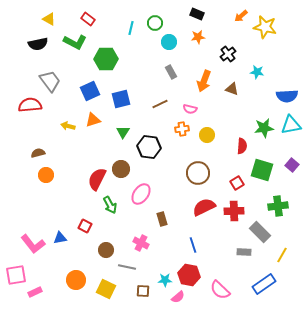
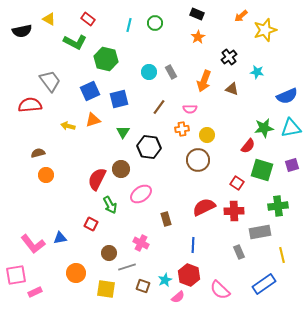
yellow star at (265, 27): moved 3 px down; rotated 30 degrees counterclockwise
cyan line at (131, 28): moved 2 px left, 3 px up
orange star at (198, 37): rotated 24 degrees counterclockwise
cyan circle at (169, 42): moved 20 px left, 30 px down
black semicircle at (38, 44): moved 16 px left, 13 px up
black cross at (228, 54): moved 1 px right, 3 px down
green hexagon at (106, 59): rotated 15 degrees clockwise
blue semicircle at (287, 96): rotated 20 degrees counterclockwise
blue square at (121, 99): moved 2 px left
brown line at (160, 104): moved 1 px left, 3 px down; rotated 28 degrees counterclockwise
pink semicircle at (190, 109): rotated 16 degrees counterclockwise
cyan triangle at (291, 125): moved 3 px down
red semicircle at (242, 146): moved 6 px right; rotated 35 degrees clockwise
purple square at (292, 165): rotated 32 degrees clockwise
brown circle at (198, 173): moved 13 px up
red square at (237, 183): rotated 24 degrees counterclockwise
pink ellipse at (141, 194): rotated 20 degrees clockwise
brown rectangle at (162, 219): moved 4 px right
red square at (85, 226): moved 6 px right, 2 px up
gray rectangle at (260, 232): rotated 55 degrees counterclockwise
blue line at (193, 245): rotated 21 degrees clockwise
brown circle at (106, 250): moved 3 px right, 3 px down
gray rectangle at (244, 252): moved 5 px left; rotated 64 degrees clockwise
yellow line at (282, 255): rotated 42 degrees counterclockwise
gray line at (127, 267): rotated 30 degrees counterclockwise
red hexagon at (189, 275): rotated 10 degrees clockwise
orange circle at (76, 280): moved 7 px up
cyan star at (165, 280): rotated 24 degrees counterclockwise
yellow square at (106, 289): rotated 18 degrees counterclockwise
brown square at (143, 291): moved 5 px up; rotated 16 degrees clockwise
